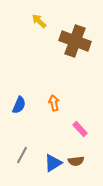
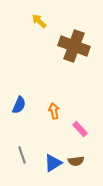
brown cross: moved 1 px left, 5 px down
orange arrow: moved 8 px down
gray line: rotated 48 degrees counterclockwise
